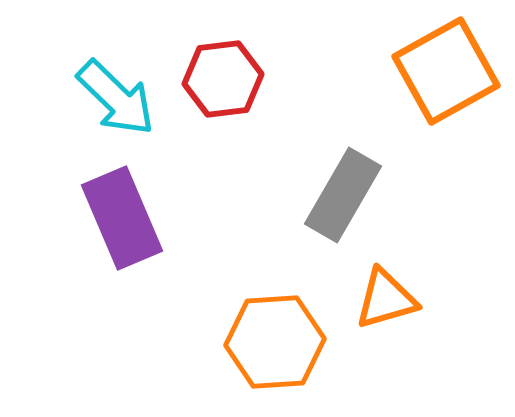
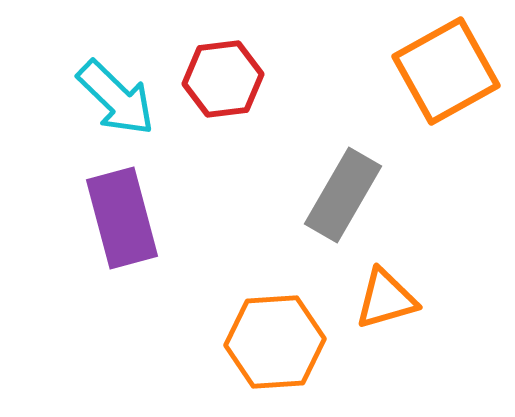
purple rectangle: rotated 8 degrees clockwise
